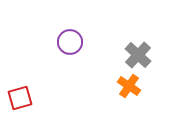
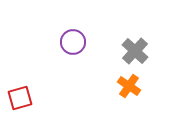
purple circle: moved 3 px right
gray cross: moved 3 px left, 4 px up
